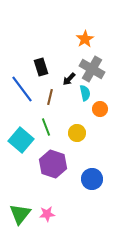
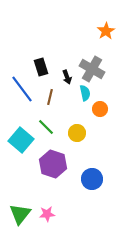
orange star: moved 21 px right, 8 px up
black arrow: moved 2 px left, 2 px up; rotated 64 degrees counterclockwise
green line: rotated 24 degrees counterclockwise
